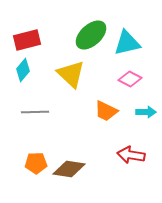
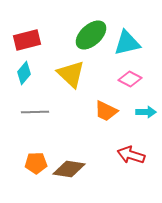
cyan diamond: moved 1 px right, 3 px down
red arrow: rotated 8 degrees clockwise
